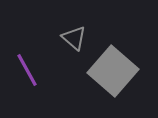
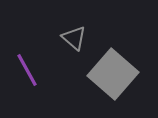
gray square: moved 3 px down
